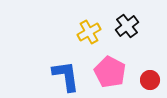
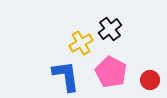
black cross: moved 17 px left, 3 px down
yellow cross: moved 8 px left, 11 px down
pink pentagon: moved 1 px right
